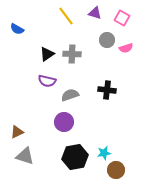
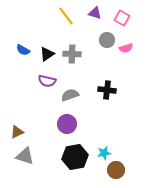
blue semicircle: moved 6 px right, 21 px down
purple circle: moved 3 px right, 2 px down
